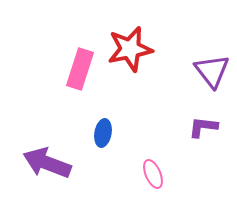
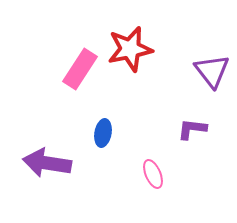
pink rectangle: rotated 15 degrees clockwise
purple L-shape: moved 11 px left, 2 px down
purple arrow: rotated 12 degrees counterclockwise
